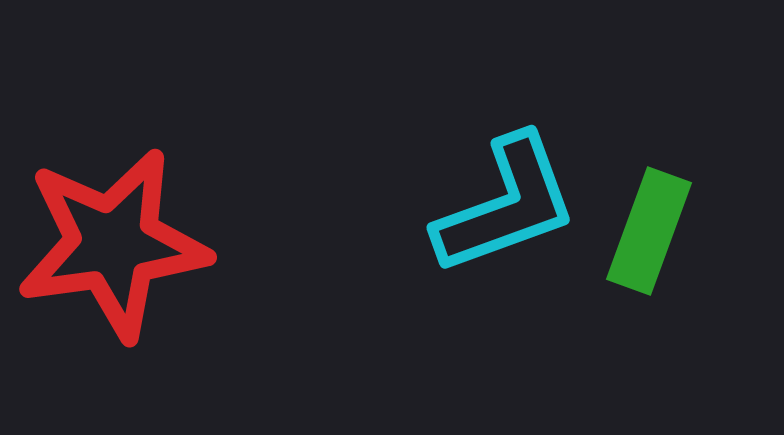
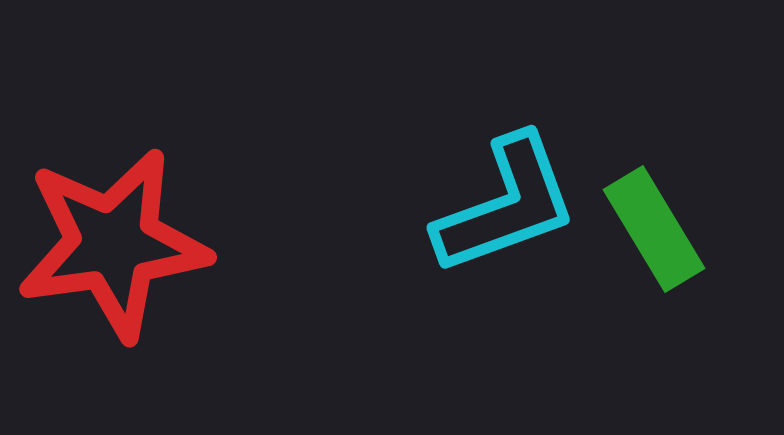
green rectangle: moved 5 px right, 2 px up; rotated 51 degrees counterclockwise
